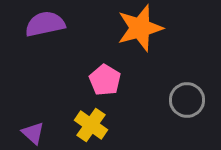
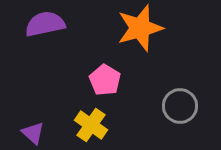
gray circle: moved 7 px left, 6 px down
